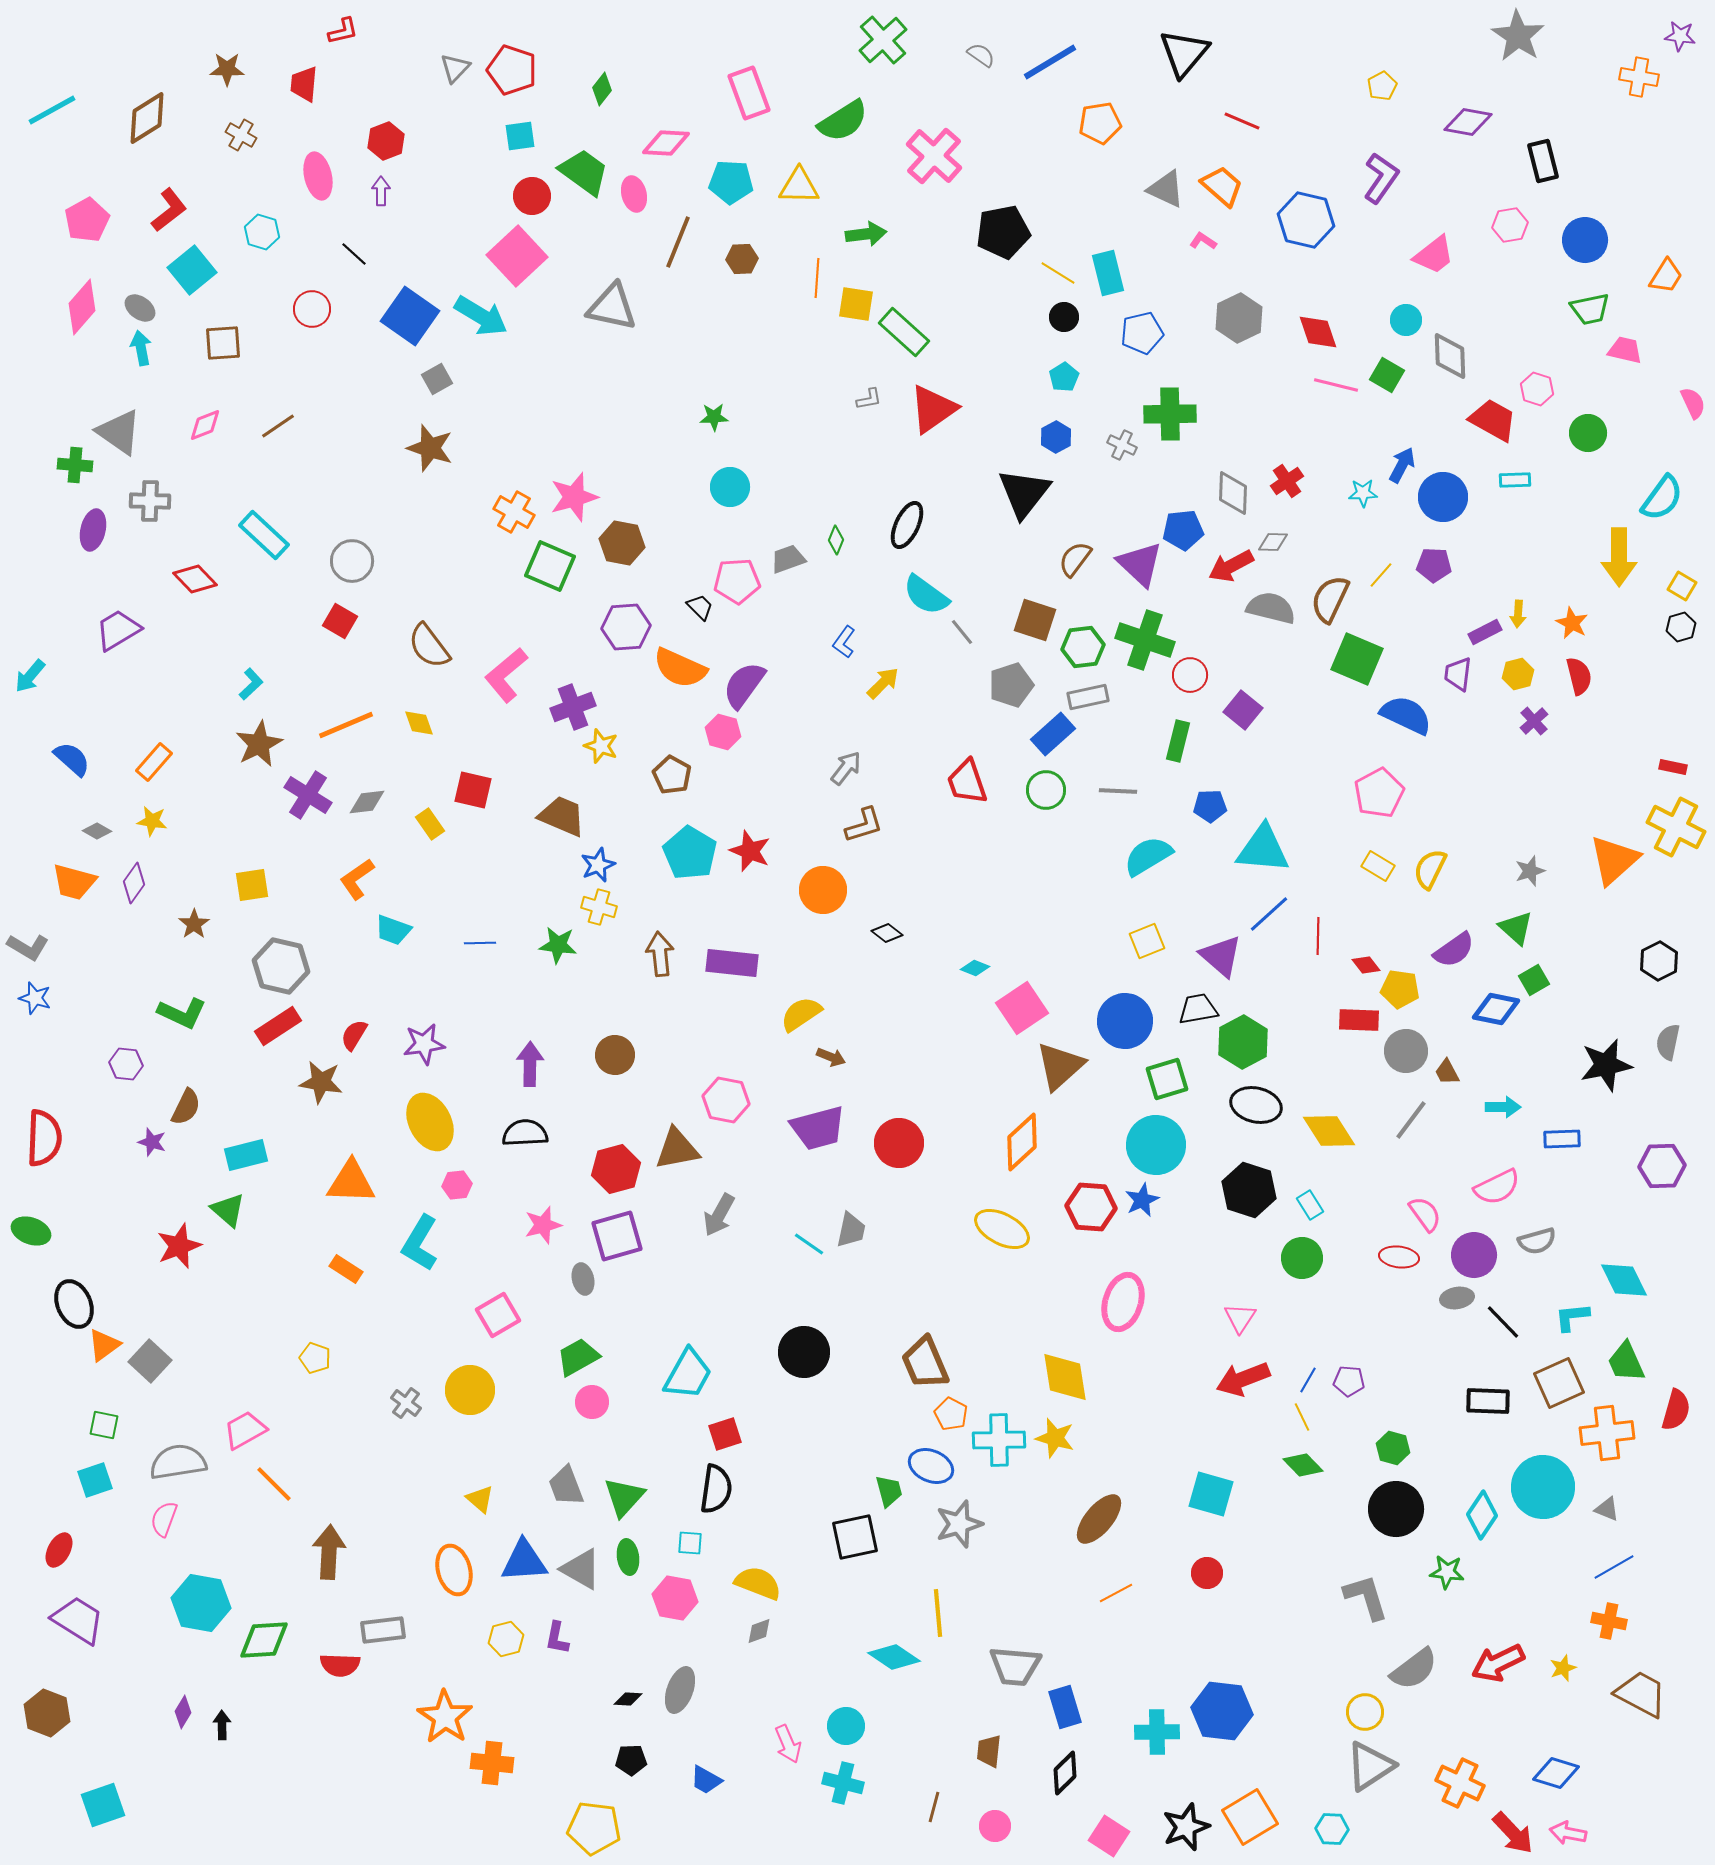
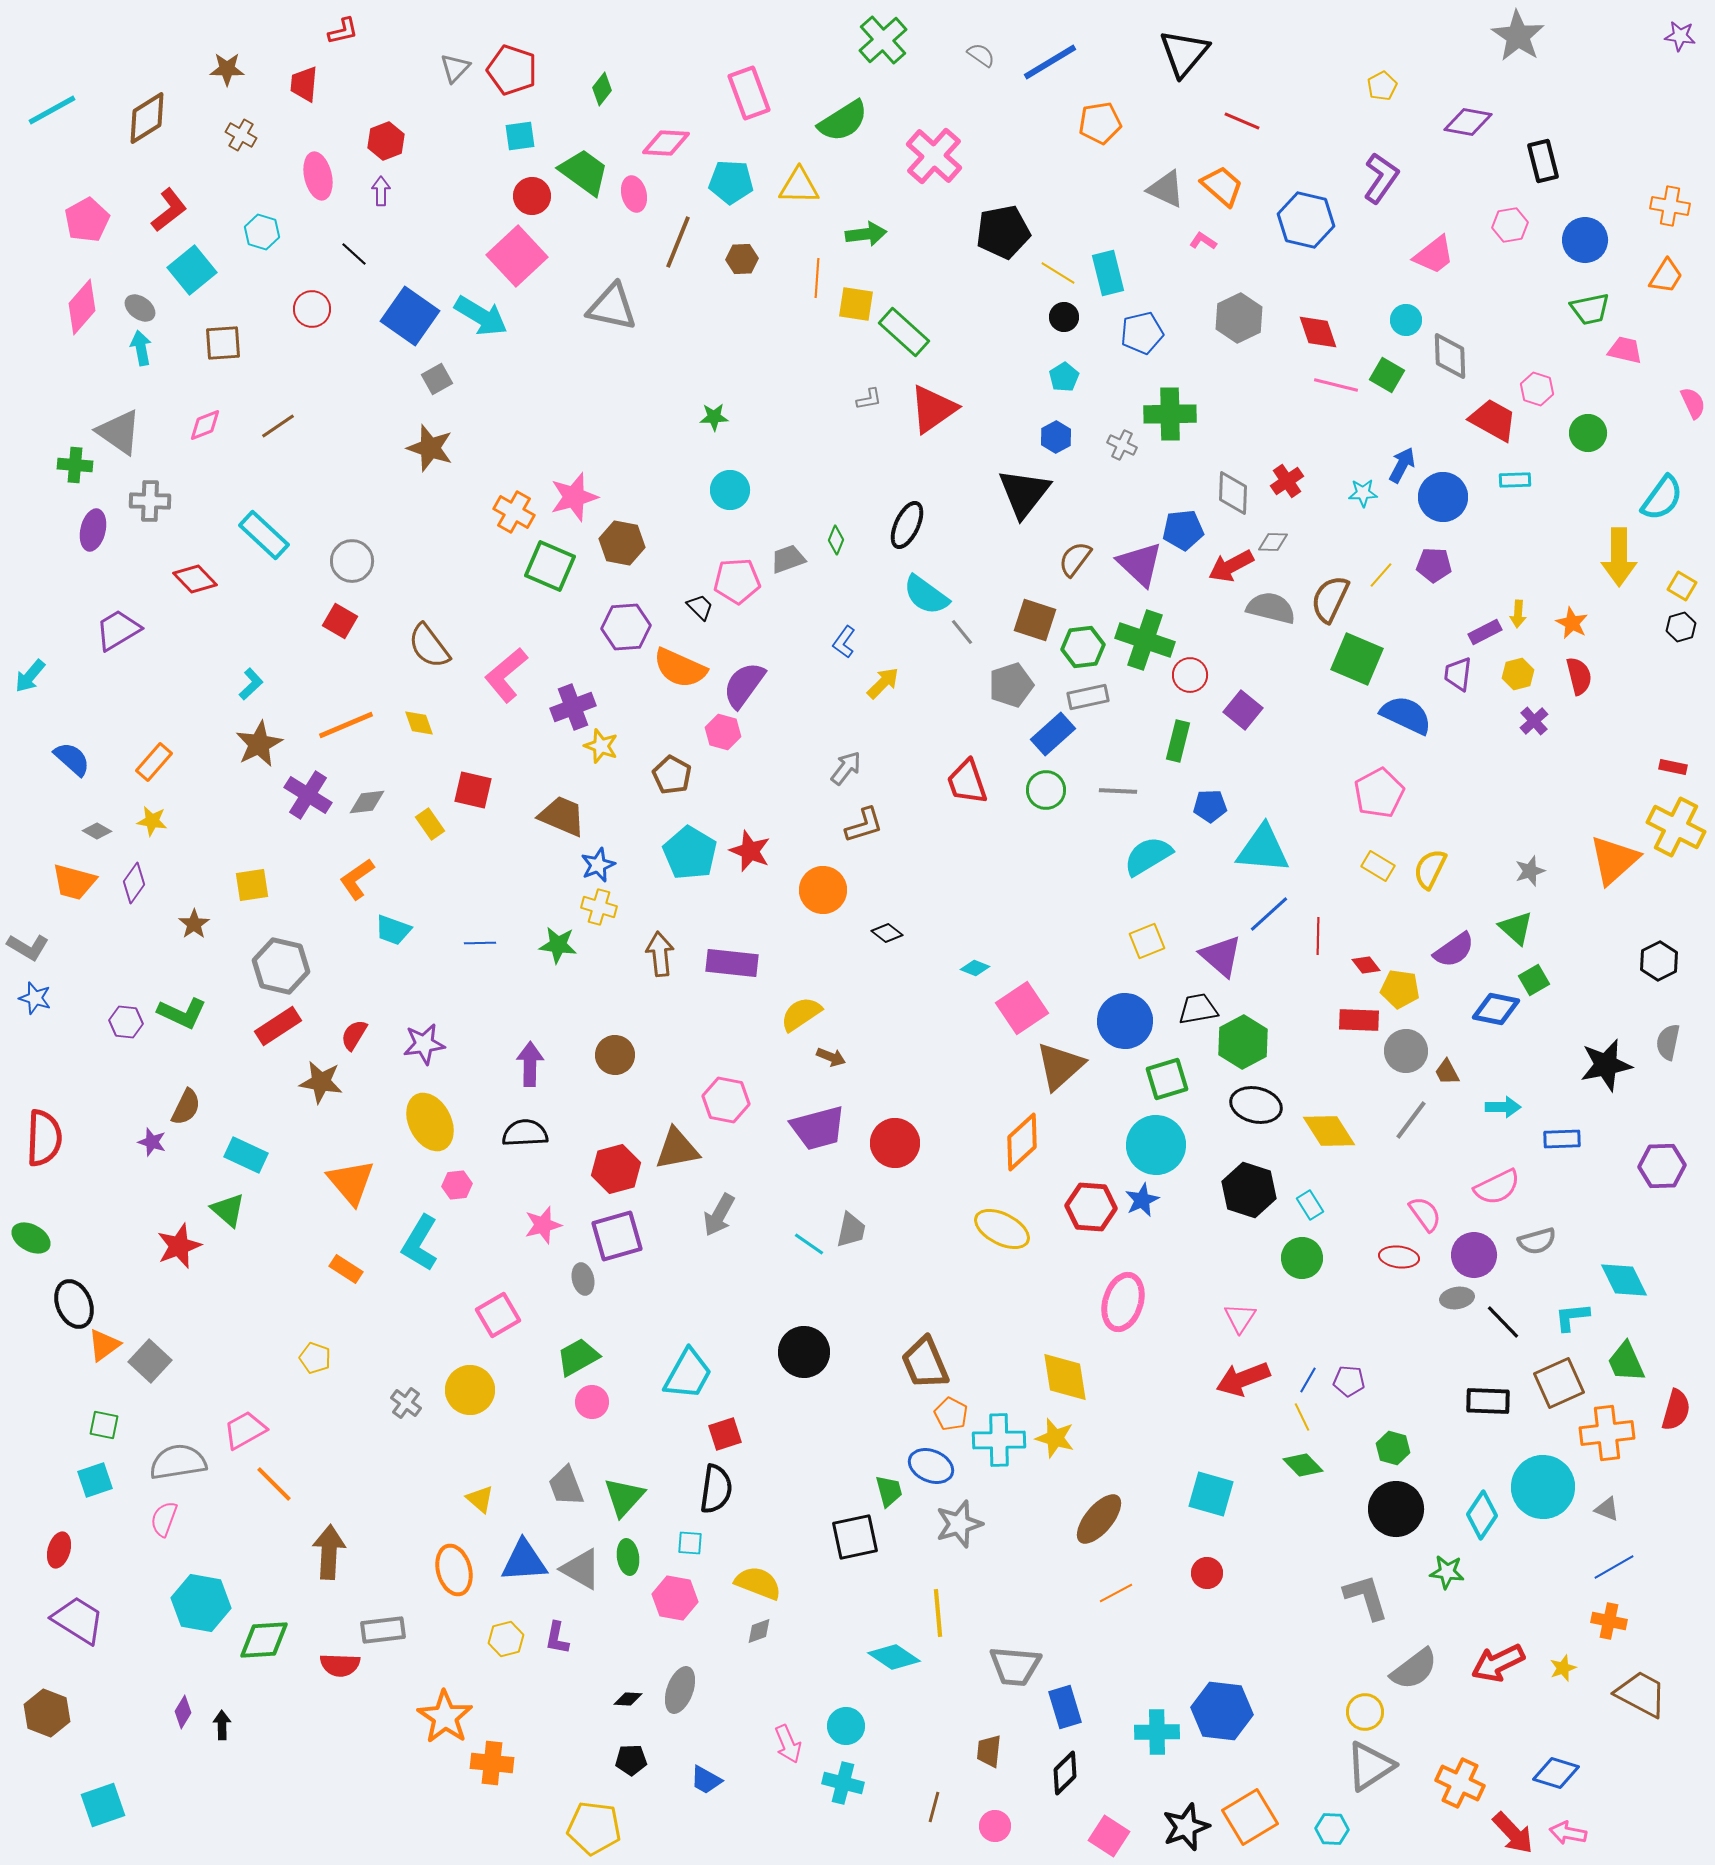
orange cross at (1639, 77): moved 31 px right, 129 px down
cyan circle at (730, 487): moved 3 px down
purple hexagon at (126, 1064): moved 42 px up
red circle at (899, 1143): moved 4 px left
cyan rectangle at (246, 1155): rotated 39 degrees clockwise
orange triangle at (351, 1182): rotated 48 degrees clockwise
green ellipse at (31, 1231): moved 7 px down; rotated 9 degrees clockwise
red ellipse at (59, 1550): rotated 12 degrees counterclockwise
